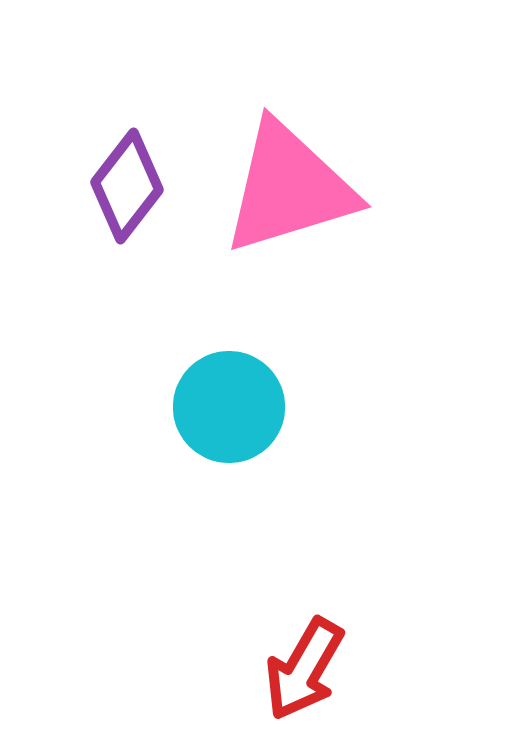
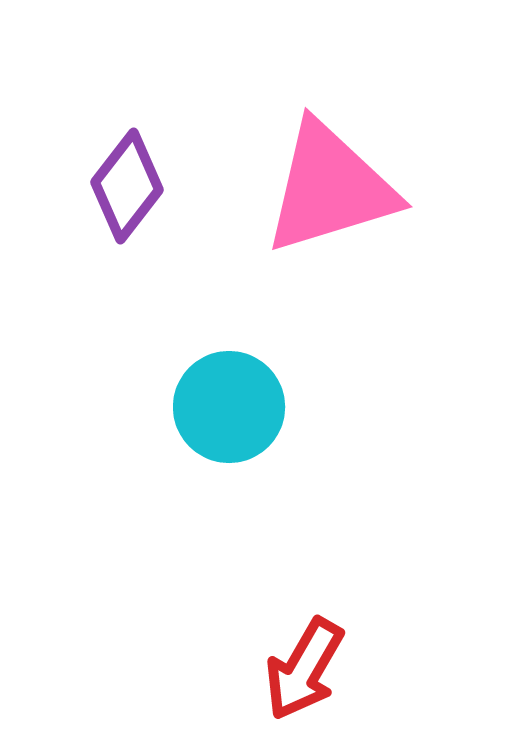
pink triangle: moved 41 px right
